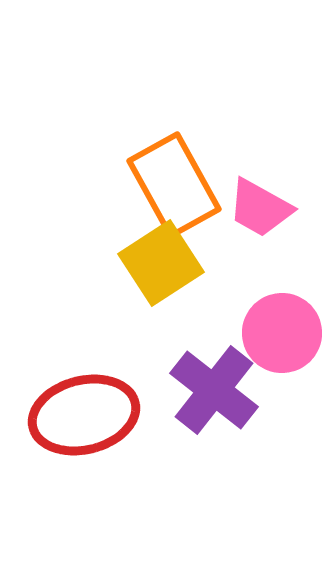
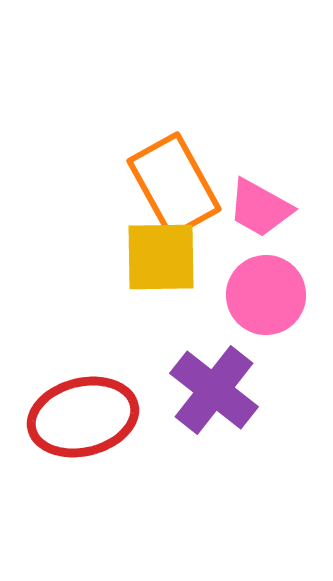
yellow square: moved 6 px up; rotated 32 degrees clockwise
pink circle: moved 16 px left, 38 px up
red ellipse: moved 1 px left, 2 px down
